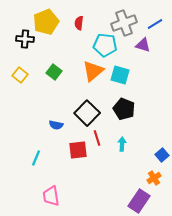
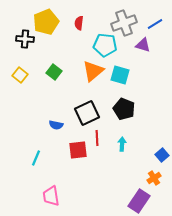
black square: rotated 20 degrees clockwise
red line: rotated 14 degrees clockwise
